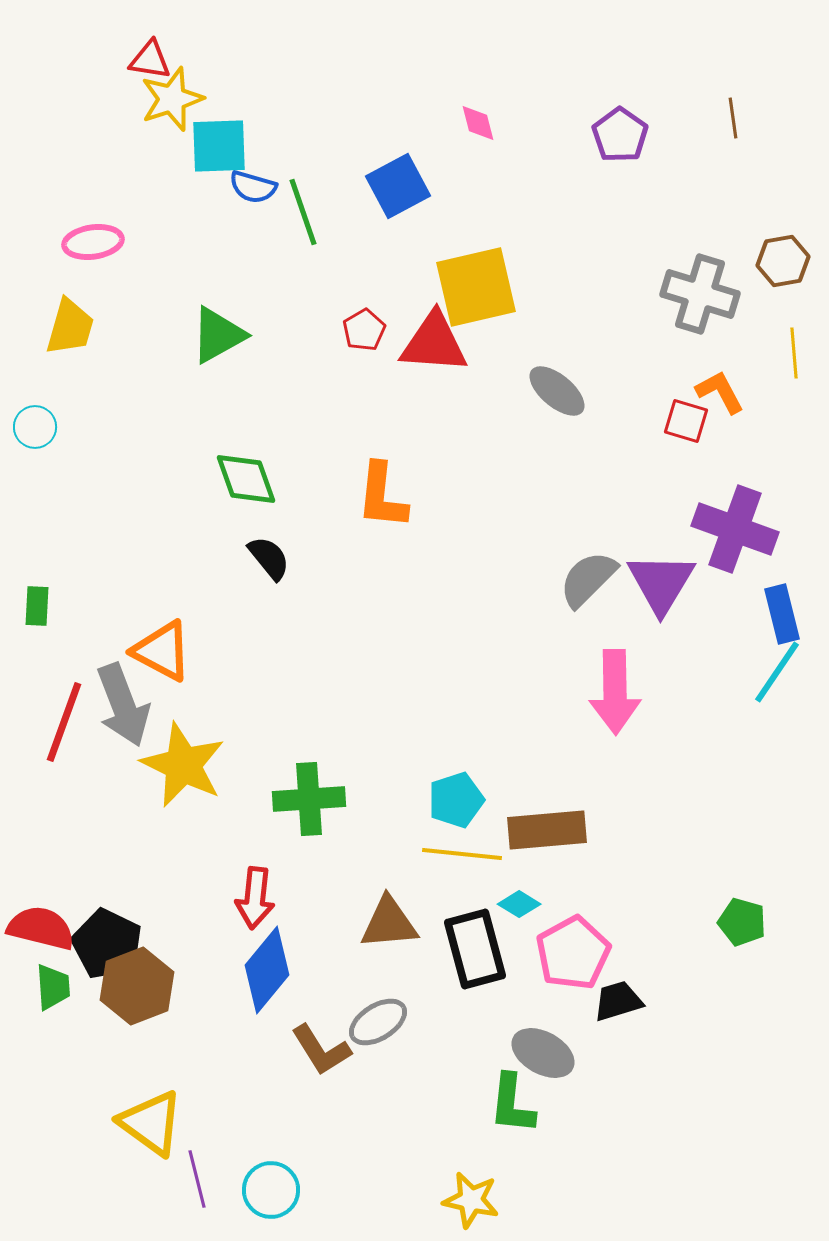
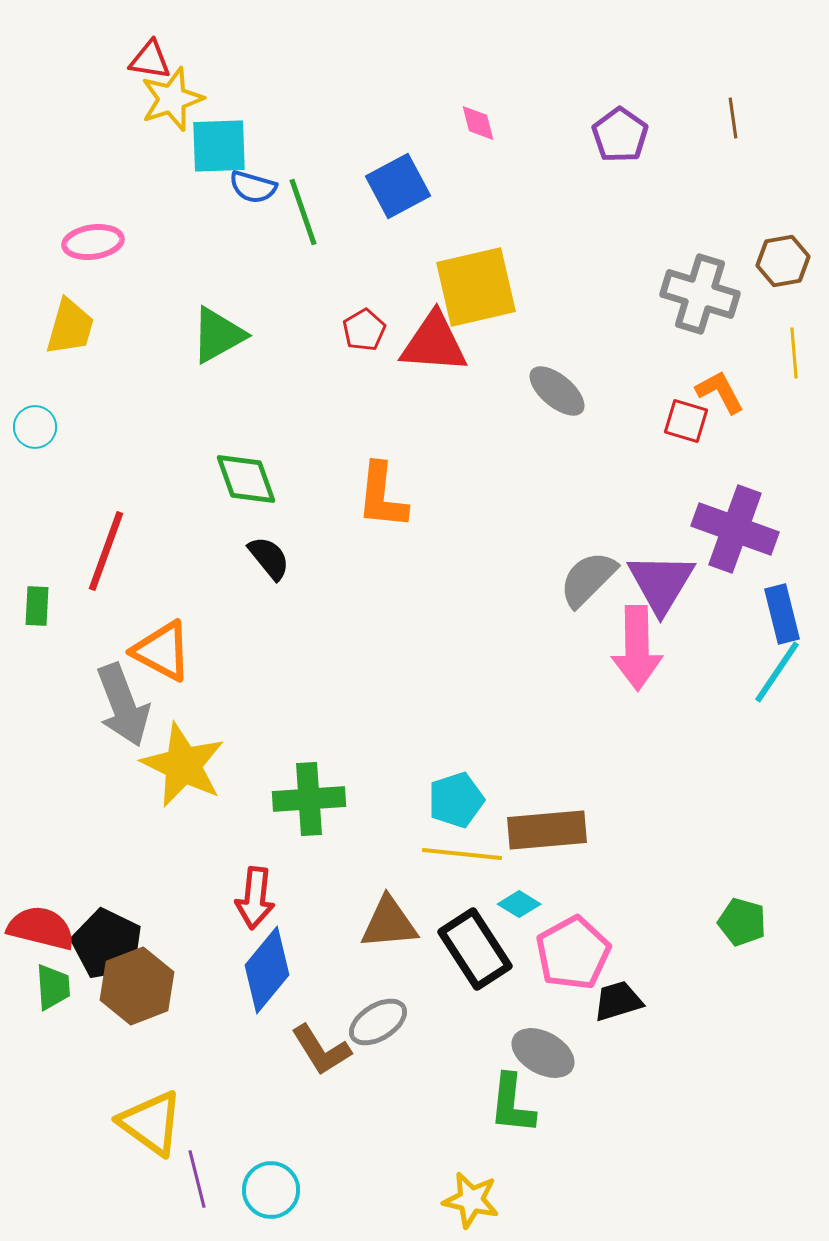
pink arrow at (615, 692): moved 22 px right, 44 px up
red line at (64, 722): moved 42 px right, 171 px up
black rectangle at (475, 949): rotated 18 degrees counterclockwise
